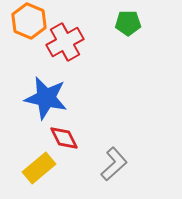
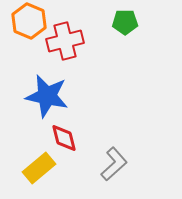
green pentagon: moved 3 px left, 1 px up
red cross: moved 1 px up; rotated 15 degrees clockwise
blue star: moved 1 px right, 2 px up
red diamond: rotated 12 degrees clockwise
